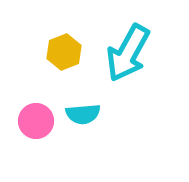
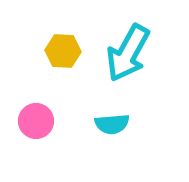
yellow hexagon: moved 1 px left, 1 px up; rotated 24 degrees clockwise
cyan semicircle: moved 29 px right, 10 px down
